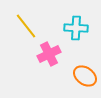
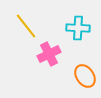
cyan cross: moved 2 px right
orange ellipse: rotated 20 degrees clockwise
